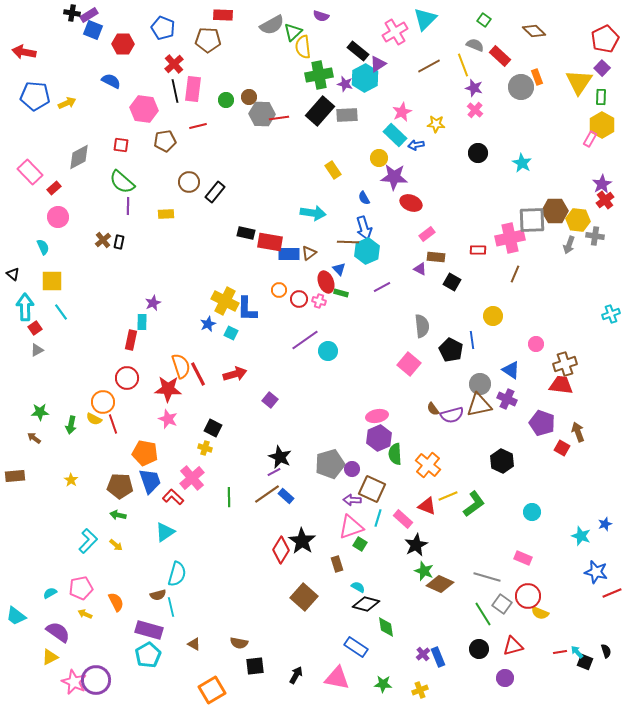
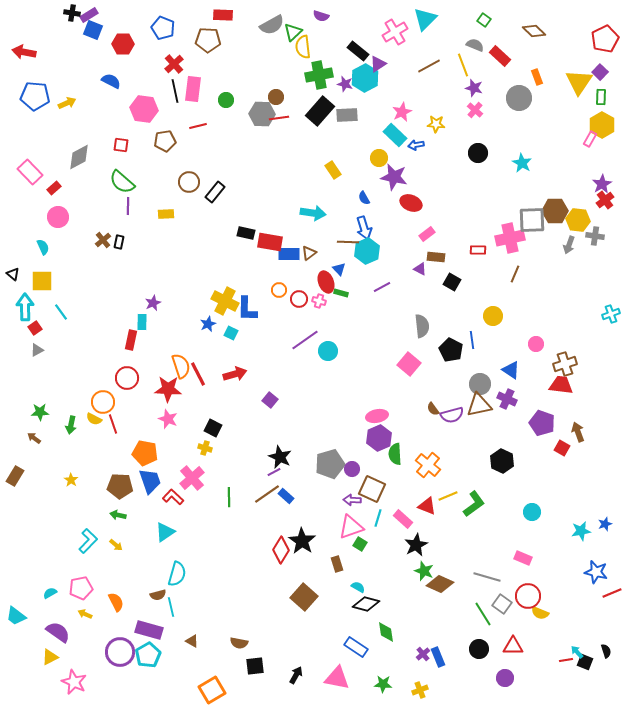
purple square at (602, 68): moved 2 px left, 4 px down
gray circle at (521, 87): moved 2 px left, 11 px down
brown circle at (249, 97): moved 27 px right
purple star at (394, 177): rotated 8 degrees clockwise
yellow square at (52, 281): moved 10 px left
brown rectangle at (15, 476): rotated 54 degrees counterclockwise
cyan star at (581, 536): moved 5 px up; rotated 30 degrees counterclockwise
green diamond at (386, 627): moved 5 px down
brown triangle at (194, 644): moved 2 px left, 3 px up
red triangle at (513, 646): rotated 15 degrees clockwise
red line at (560, 652): moved 6 px right, 8 px down
purple circle at (96, 680): moved 24 px right, 28 px up
